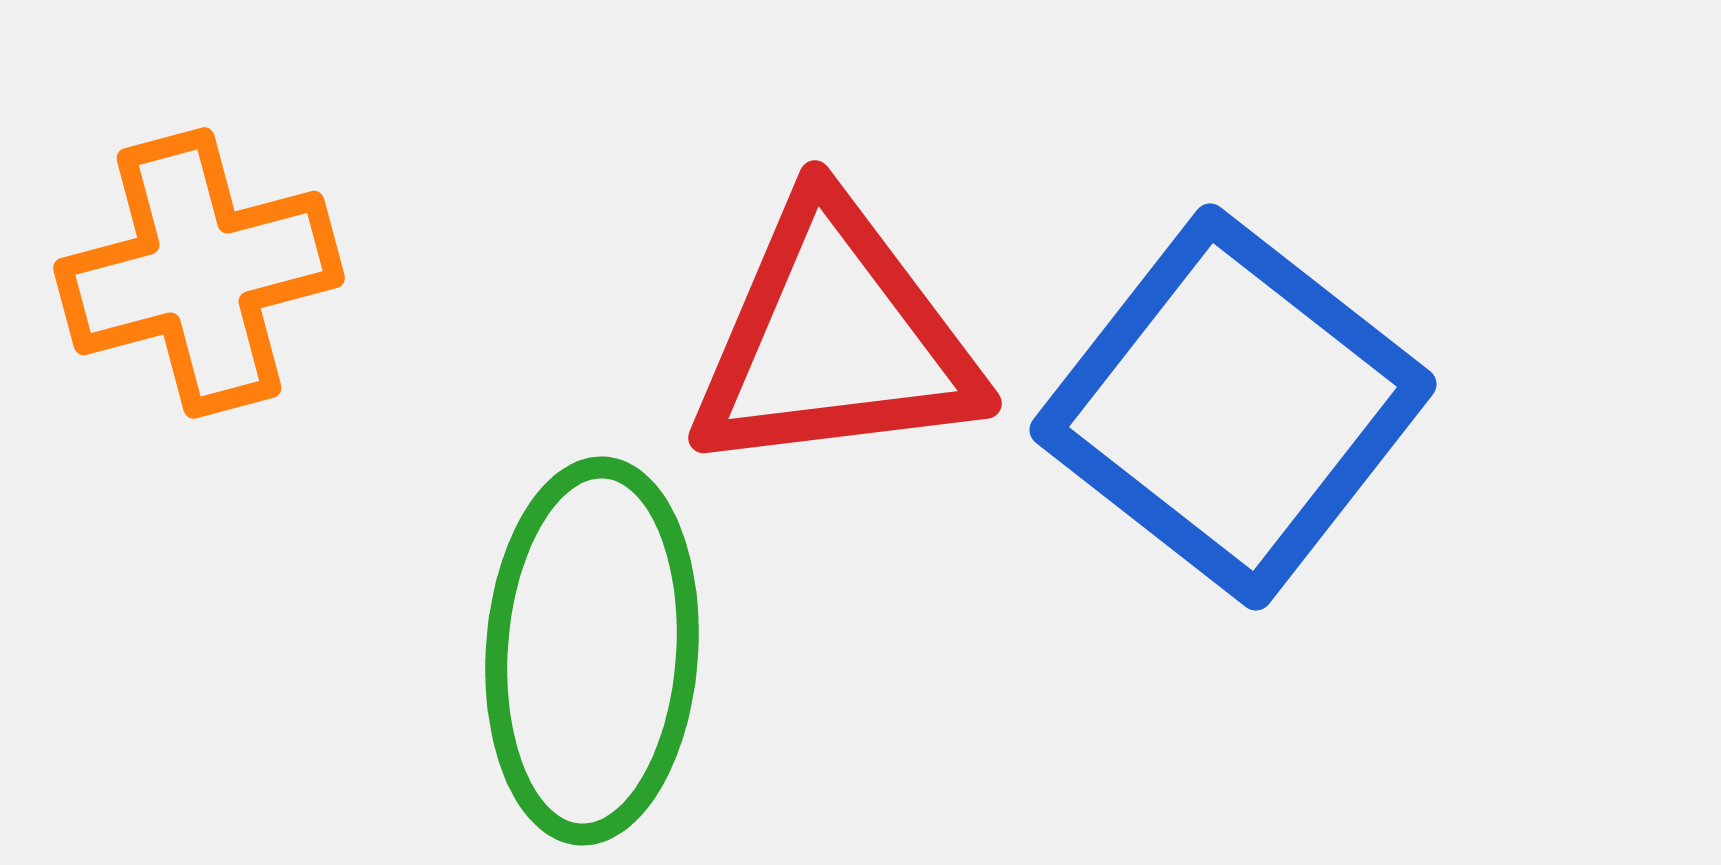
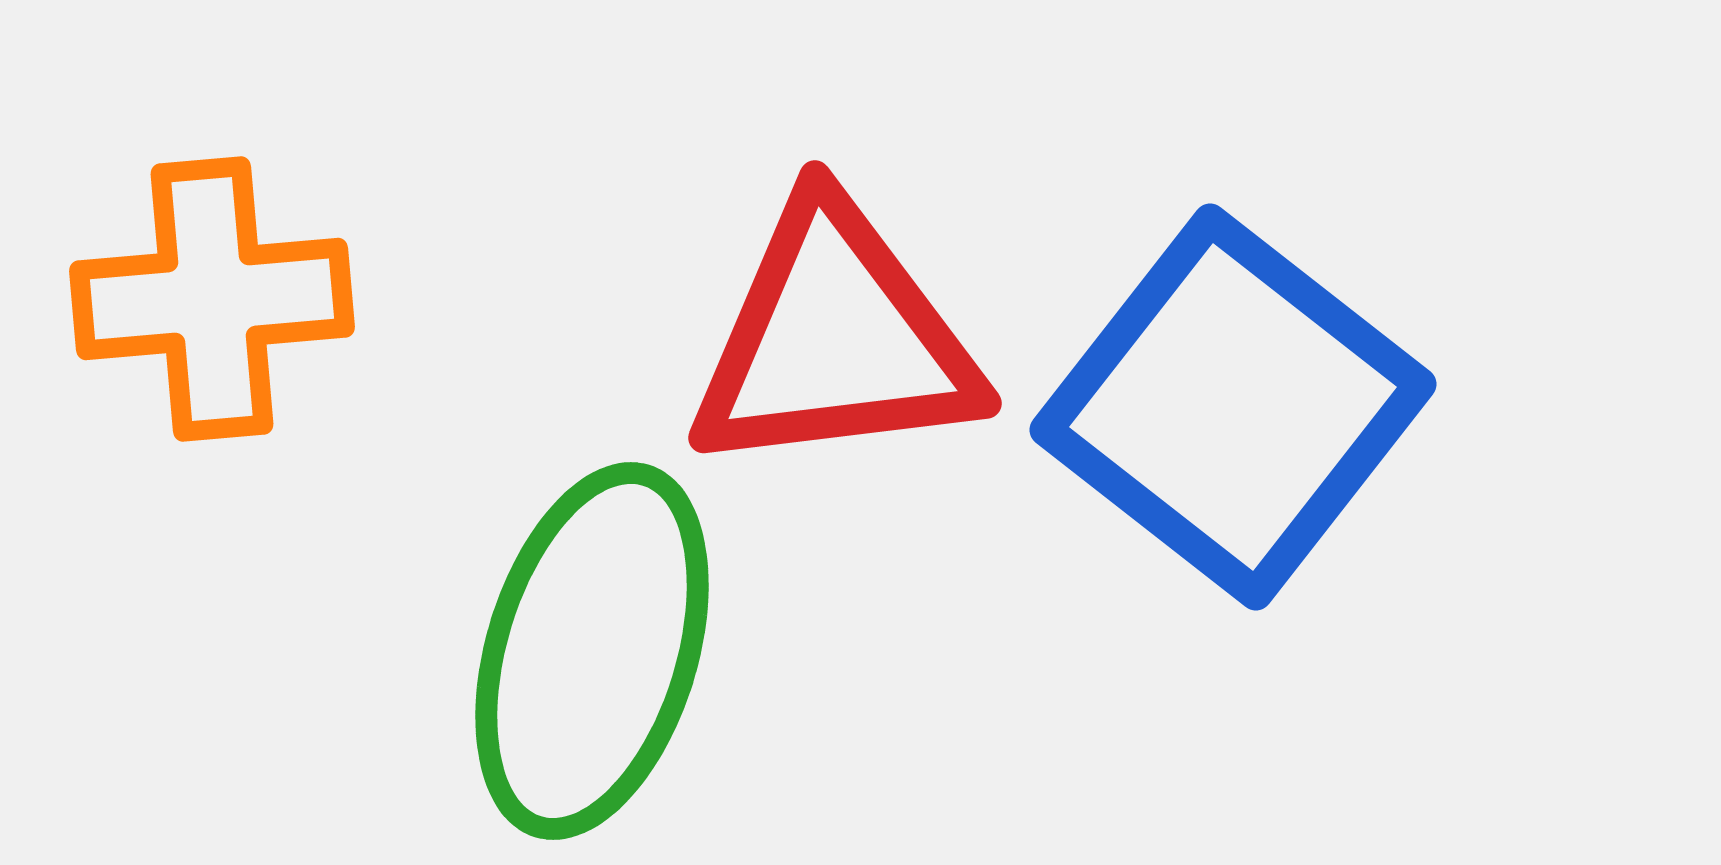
orange cross: moved 13 px right, 26 px down; rotated 10 degrees clockwise
green ellipse: rotated 13 degrees clockwise
